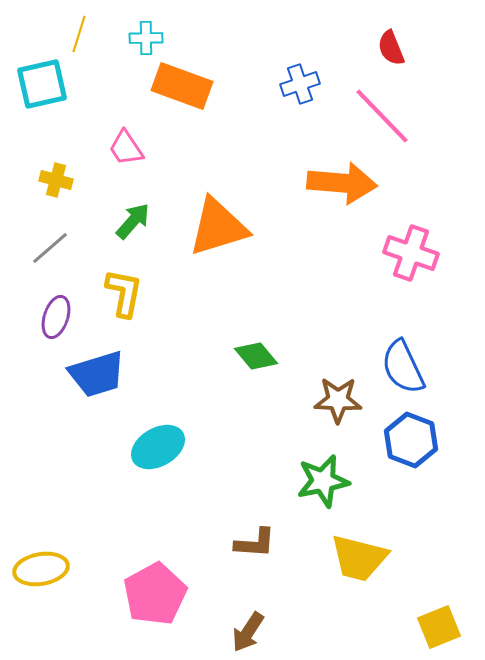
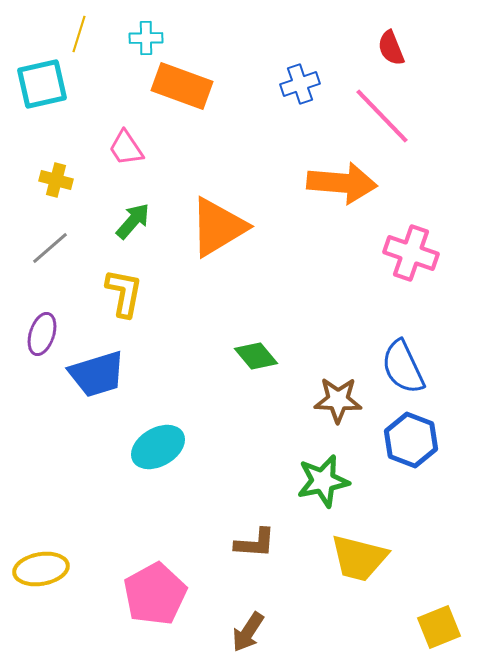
orange triangle: rotated 14 degrees counterclockwise
purple ellipse: moved 14 px left, 17 px down
